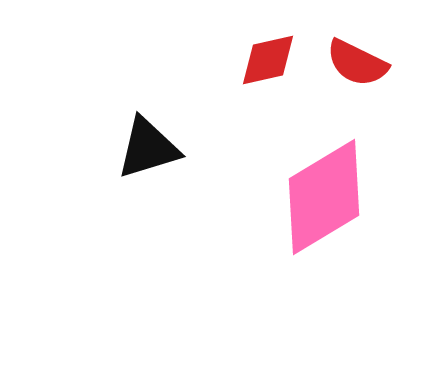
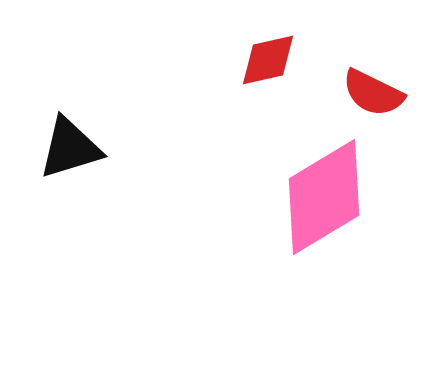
red semicircle: moved 16 px right, 30 px down
black triangle: moved 78 px left
